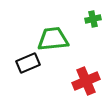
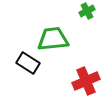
green cross: moved 6 px left, 8 px up; rotated 14 degrees counterclockwise
black rectangle: rotated 55 degrees clockwise
